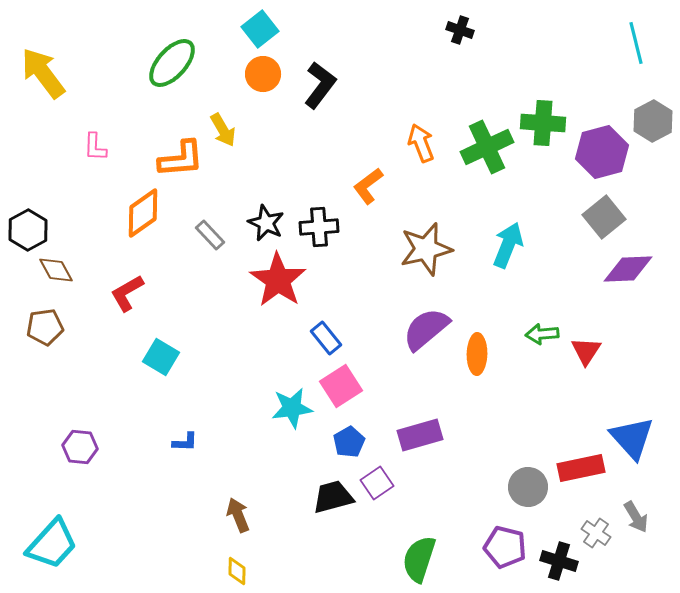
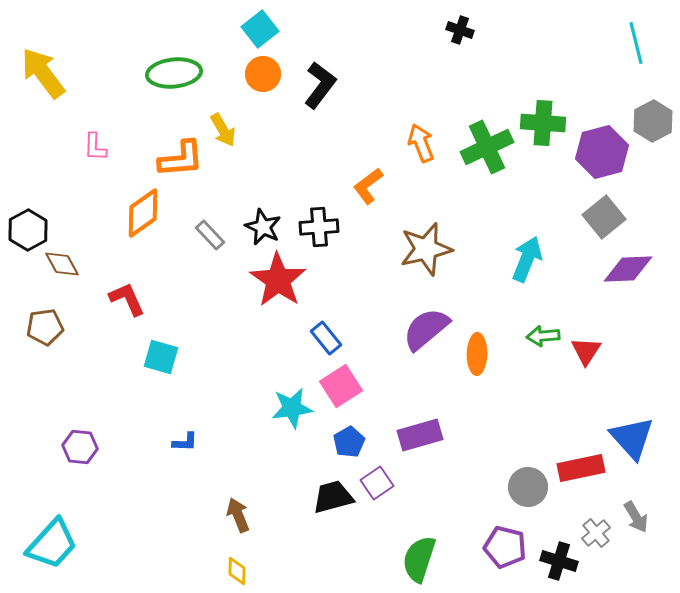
green ellipse at (172, 63): moved 2 px right, 10 px down; rotated 42 degrees clockwise
black star at (266, 223): moved 3 px left, 4 px down
cyan arrow at (508, 245): moved 19 px right, 14 px down
brown diamond at (56, 270): moved 6 px right, 6 px up
red L-shape at (127, 293): moved 6 px down; rotated 96 degrees clockwise
green arrow at (542, 334): moved 1 px right, 2 px down
cyan square at (161, 357): rotated 15 degrees counterclockwise
gray cross at (596, 533): rotated 16 degrees clockwise
